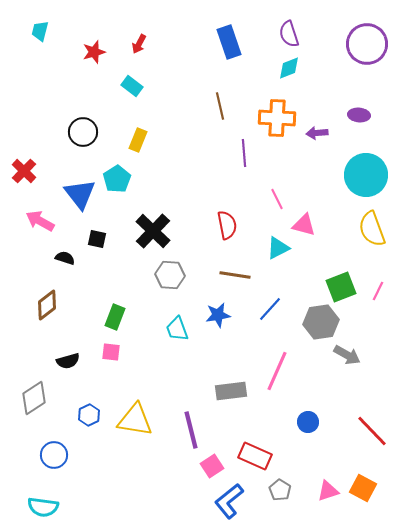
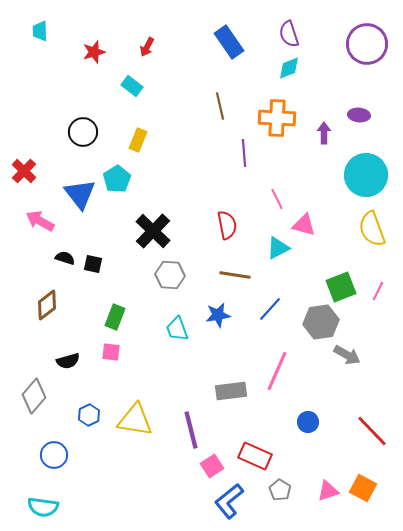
cyan trapezoid at (40, 31): rotated 15 degrees counterclockwise
blue rectangle at (229, 42): rotated 16 degrees counterclockwise
red arrow at (139, 44): moved 8 px right, 3 px down
purple arrow at (317, 133): moved 7 px right; rotated 95 degrees clockwise
black square at (97, 239): moved 4 px left, 25 px down
gray diamond at (34, 398): moved 2 px up; rotated 16 degrees counterclockwise
